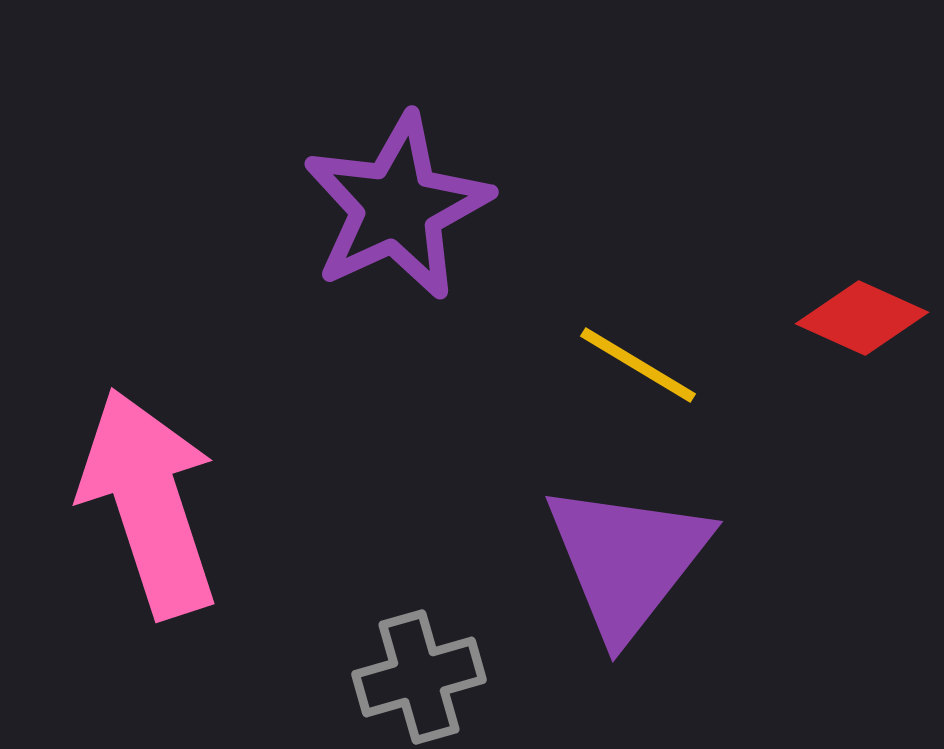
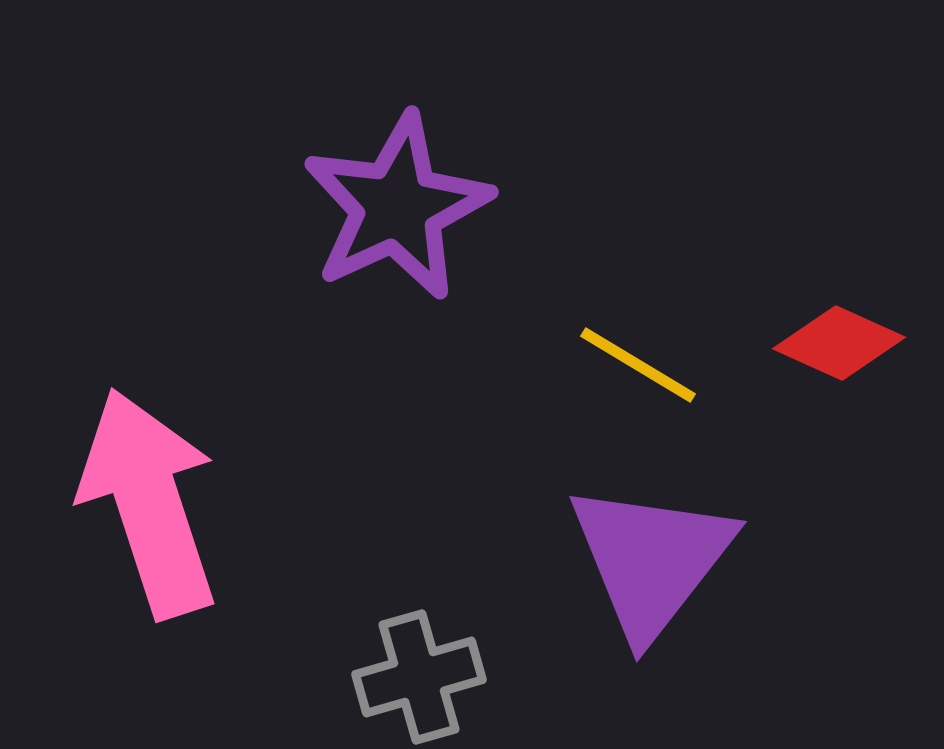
red diamond: moved 23 px left, 25 px down
purple triangle: moved 24 px right
